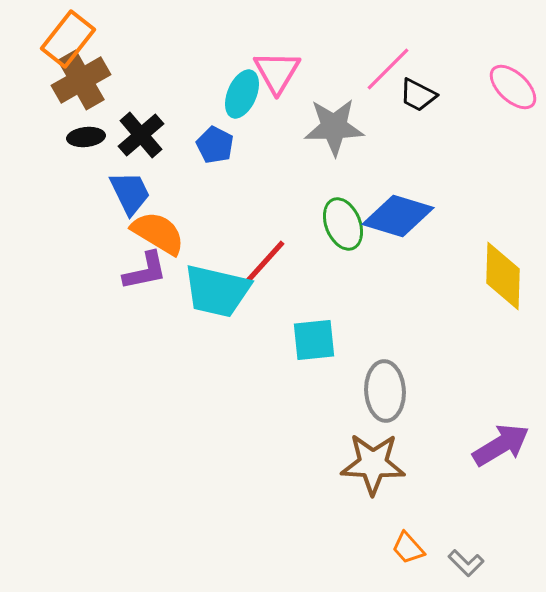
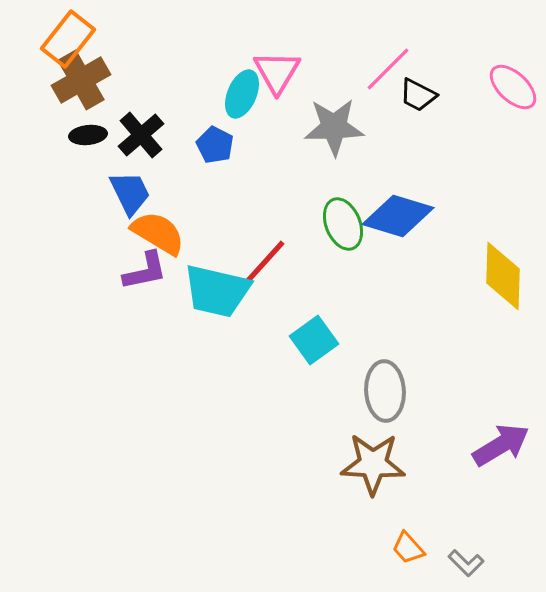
black ellipse: moved 2 px right, 2 px up
cyan square: rotated 30 degrees counterclockwise
